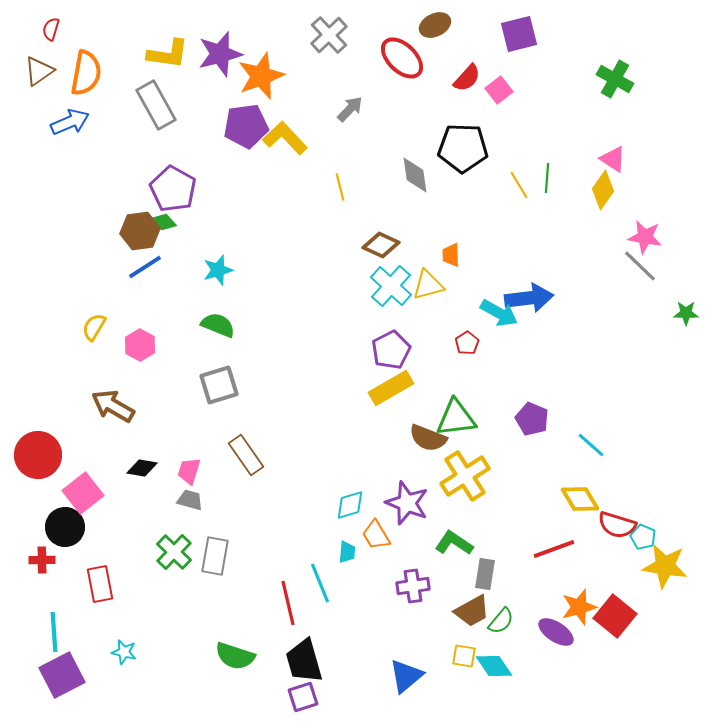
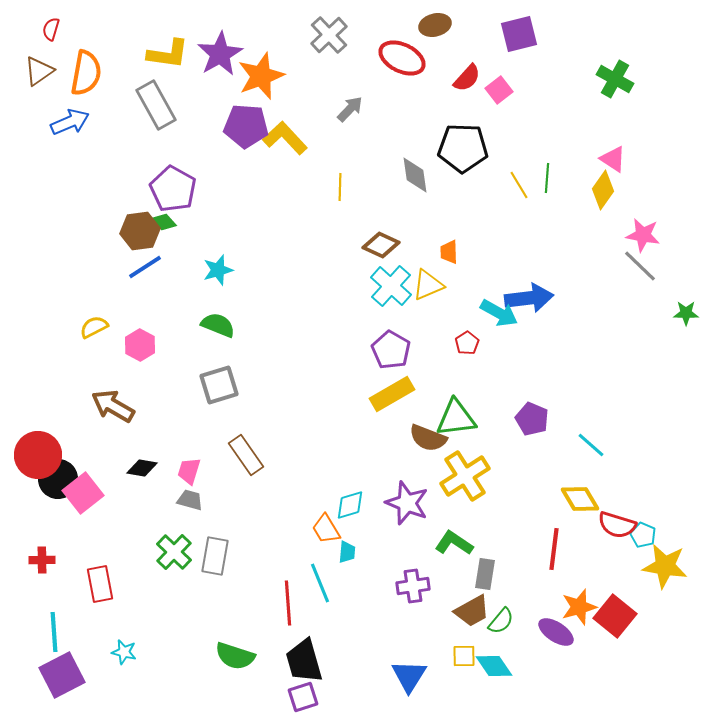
brown ellipse at (435, 25): rotated 12 degrees clockwise
purple star at (220, 54): rotated 15 degrees counterclockwise
red ellipse at (402, 58): rotated 18 degrees counterclockwise
purple pentagon at (246, 126): rotated 12 degrees clockwise
yellow line at (340, 187): rotated 16 degrees clockwise
pink star at (645, 237): moved 2 px left, 2 px up
orange trapezoid at (451, 255): moved 2 px left, 3 px up
yellow triangle at (428, 285): rotated 8 degrees counterclockwise
yellow semicircle at (94, 327): rotated 32 degrees clockwise
purple pentagon at (391, 350): rotated 15 degrees counterclockwise
yellow rectangle at (391, 388): moved 1 px right, 6 px down
black circle at (65, 527): moved 7 px left, 48 px up
orange trapezoid at (376, 535): moved 50 px left, 6 px up
cyan pentagon at (643, 537): moved 2 px up
red line at (554, 549): rotated 63 degrees counterclockwise
red line at (288, 603): rotated 9 degrees clockwise
yellow square at (464, 656): rotated 10 degrees counterclockwise
blue triangle at (406, 676): moved 3 px right; rotated 18 degrees counterclockwise
